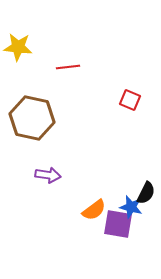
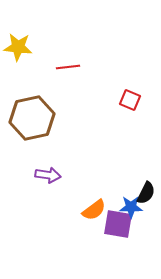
brown hexagon: rotated 24 degrees counterclockwise
blue star: rotated 15 degrees counterclockwise
